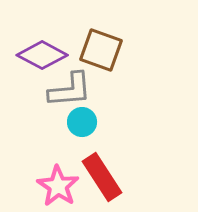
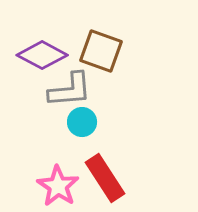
brown square: moved 1 px down
red rectangle: moved 3 px right, 1 px down
